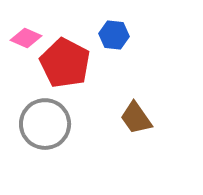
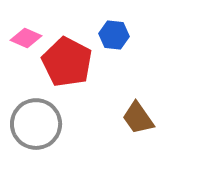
red pentagon: moved 2 px right, 1 px up
brown trapezoid: moved 2 px right
gray circle: moved 9 px left
